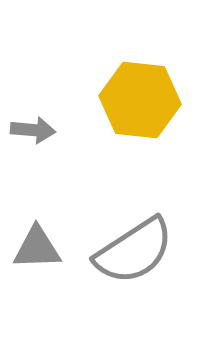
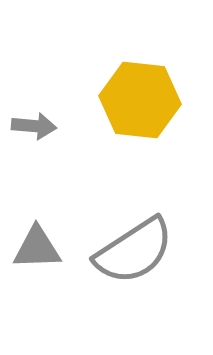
gray arrow: moved 1 px right, 4 px up
